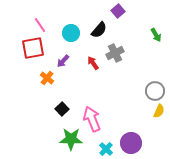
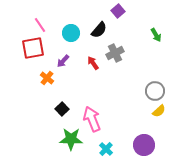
yellow semicircle: rotated 24 degrees clockwise
purple circle: moved 13 px right, 2 px down
